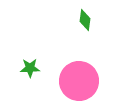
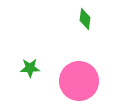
green diamond: moved 1 px up
